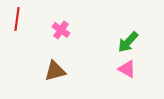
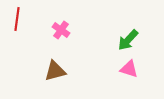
green arrow: moved 2 px up
pink triangle: moved 2 px right; rotated 12 degrees counterclockwise
